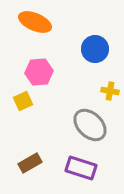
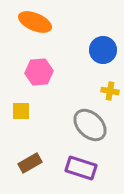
blue circle: moved 8 px right, 1 px down
yellow square: moved 2 px left, 10 px down; rotated 24 degrees clockwise
